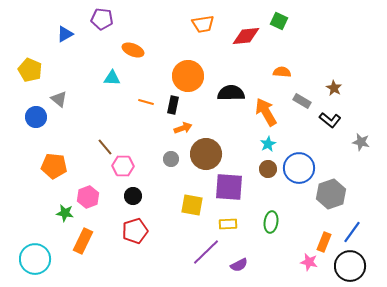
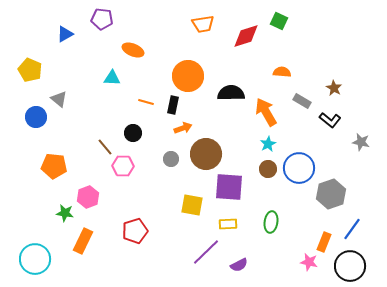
red diamond at (246, 36): rotated 12 degrees counterclockwise
black circle at (133, 196): moved 63 px up
blue line at (352, 232): moved 3 px up
